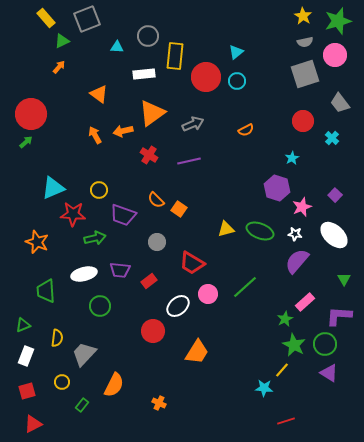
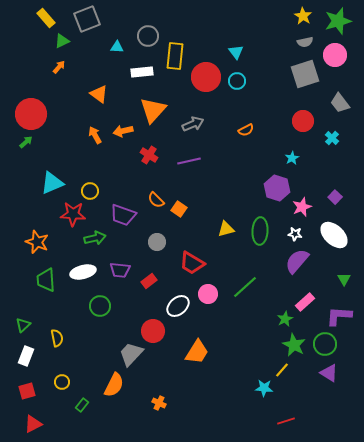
cyan triangle at (236, 52): rotated 28 degrees counterclockwise
white rectangle at (144, 74): moved 2 px left, 2 px up
orange triangle at (152, 113): moved 1 px right, 3 px up; rotated 12 degrees counterclockwise
cyan triangle at (53, 188): moved 1 px left, 5 px up
yellow circle at (99, 190): moved 9 px left, 1 px down
purple square at (335, 195): moved 2 px down
green ellipse at (260, 231): rotated 72 degrees clockwise
white ellipse at (84, 274): moved 1 px left, 2 px up
green trapezoid at (46, 291): moved 11 px up
green triangle at (23, 325): rotated 21 degrees counterclockwise
yellow semicircle at (57, 338): rotated 18 degrees counterclockwise
gray trapezoid at (84, 354): moved 47 px right
